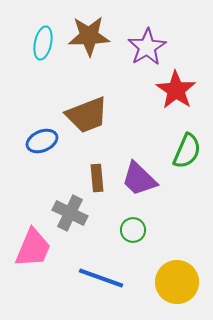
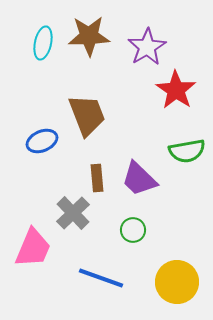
brown trapezoid: rotated 90 degrees counterclockwise
green semicircle: rotated 57 degrees clockwise
gray cross: moved 3 px right; rotated 20 degrees clockwise
